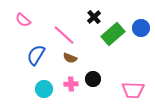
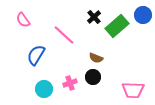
pink semicircle: rotated 14 degrees clockwise
blue circle: moved 2 px right, 13 px up
green rectangle: moved 4 px right, 8 px up
brown semicircle: moved 26 px right
black circle: moved 2 px up
pink cross: moved 1 px left, 1 px up; rotated 16 degrees counterclockwise
